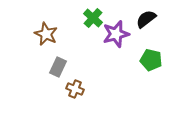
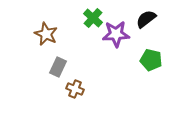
purple star: rotated 12 degrees clockwise
